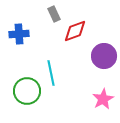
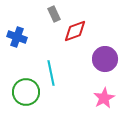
blue cross: moved 2 px left, 3 px down; rotated 24 degrees clockwise
purple circle: moved 1 px right, 3 px down
green circle: moved 1 px left, 1 px down
pink star: moved 1 px right, 1 px up
